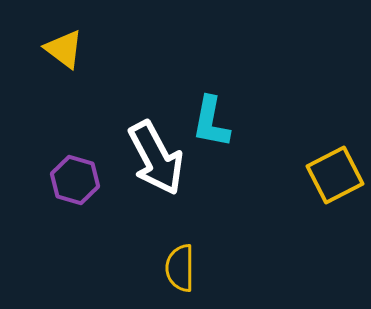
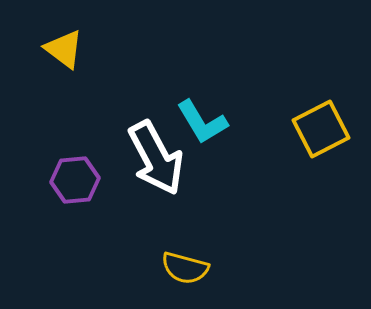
cyan L-shape: moved 9 px left; rotated 42 degrees counterclockwise
yellow square: moved 14 px left, 46 px up
purple hexagon: rotated 21 degrees counterclockwise
yellow semicircle: moved 5 px right; rotated 75 degrees counterclockwise
